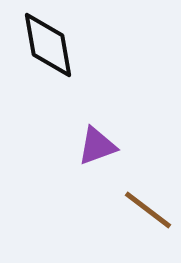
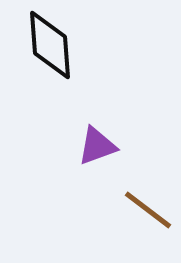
black diamond: moved 2 px right; rotated 6 degrees clockwise
